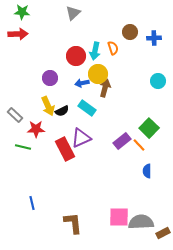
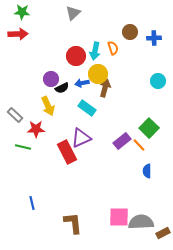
purple circle: moved 1 px right, 1 px down
black semicircle: moved 23 px up
red rectangle: moved 2 px right, 3 px down
